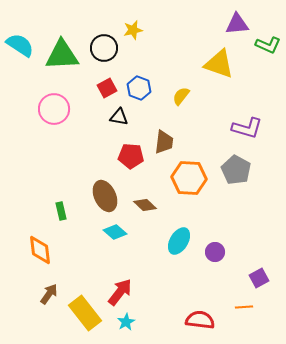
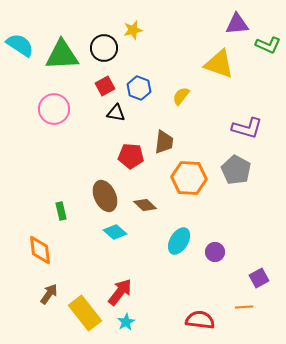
red square: moved 2 px left, 2 px up
black triangle: moved 3 px left, 4 px up
